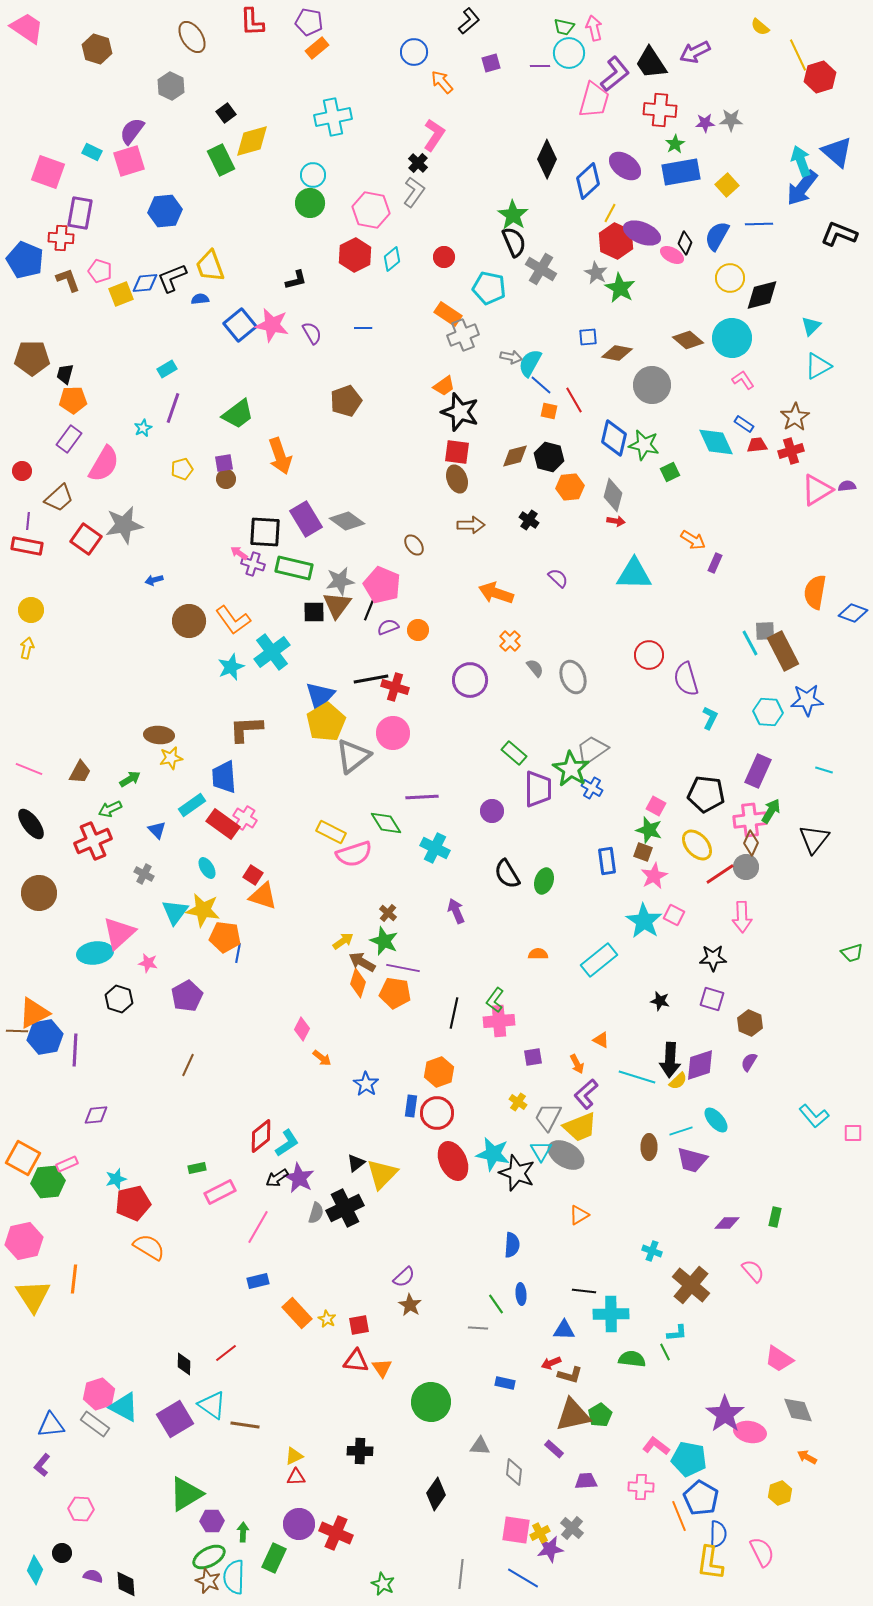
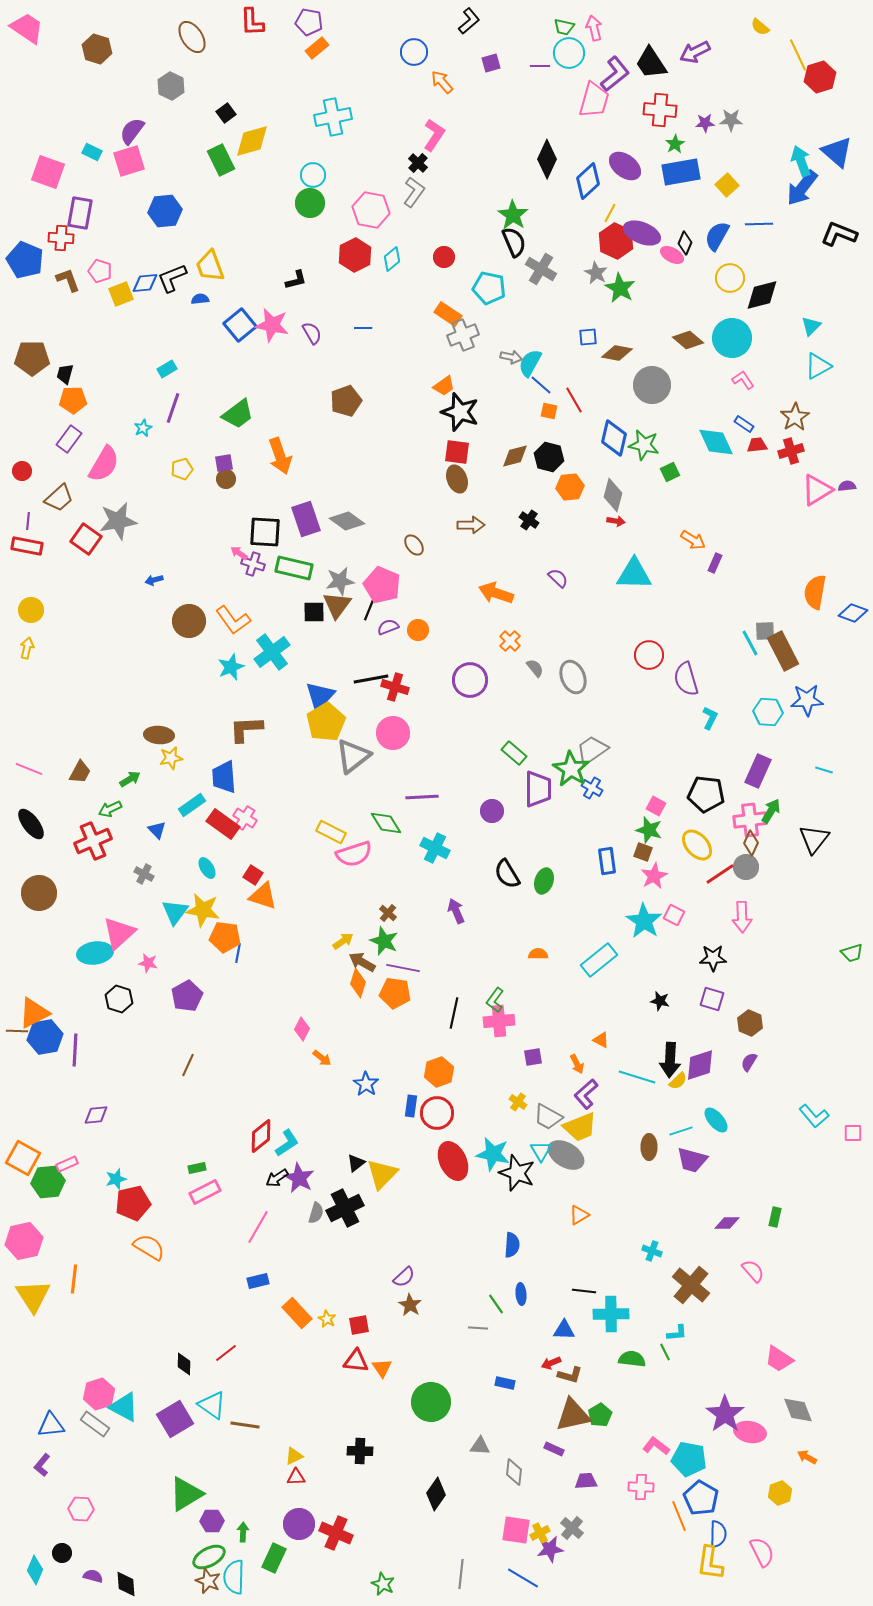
purple rectangle at (306, 519): rotated 12 degrees clockwise
gray star at (124, 525): moved 6 px left, 4 px up
gray trapezoid at (548, 1117): rotated 88 degrees counterclockwise
pink rectangle at (220, 1192): moved 15 px left
purple rectangle at (554, 1449): rotated 18 degrees counterclockwise
